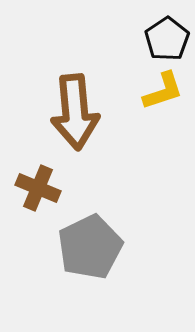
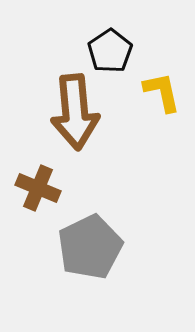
black pentagon: moved 57 px left, 12 px down
yellow L-shape: moved 1 px left, 1 px down; rotated 84 degrees counterclockwise
